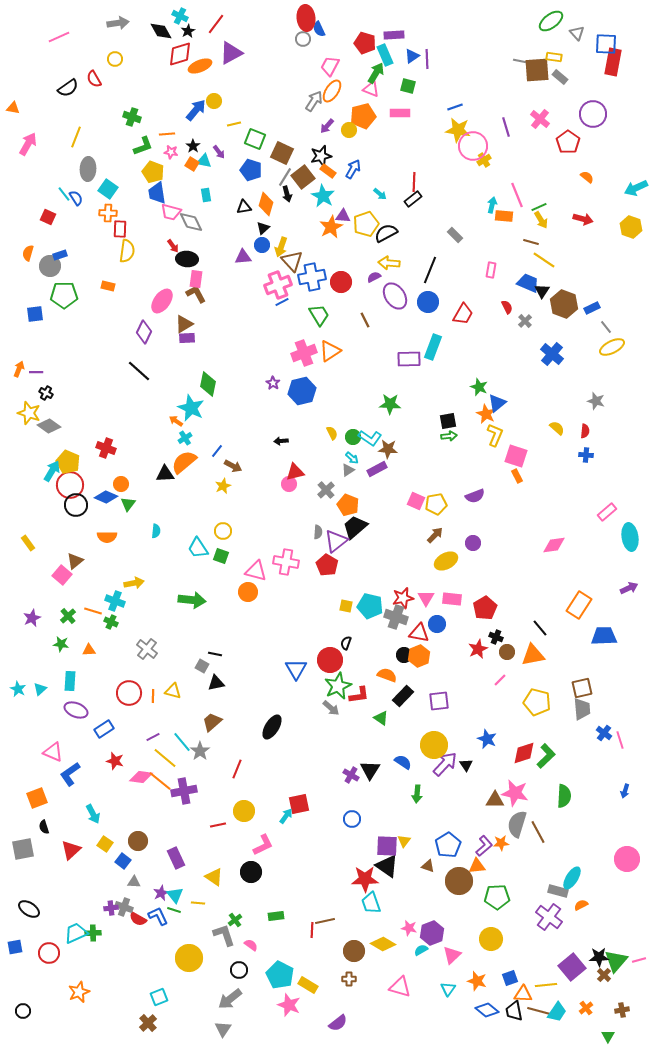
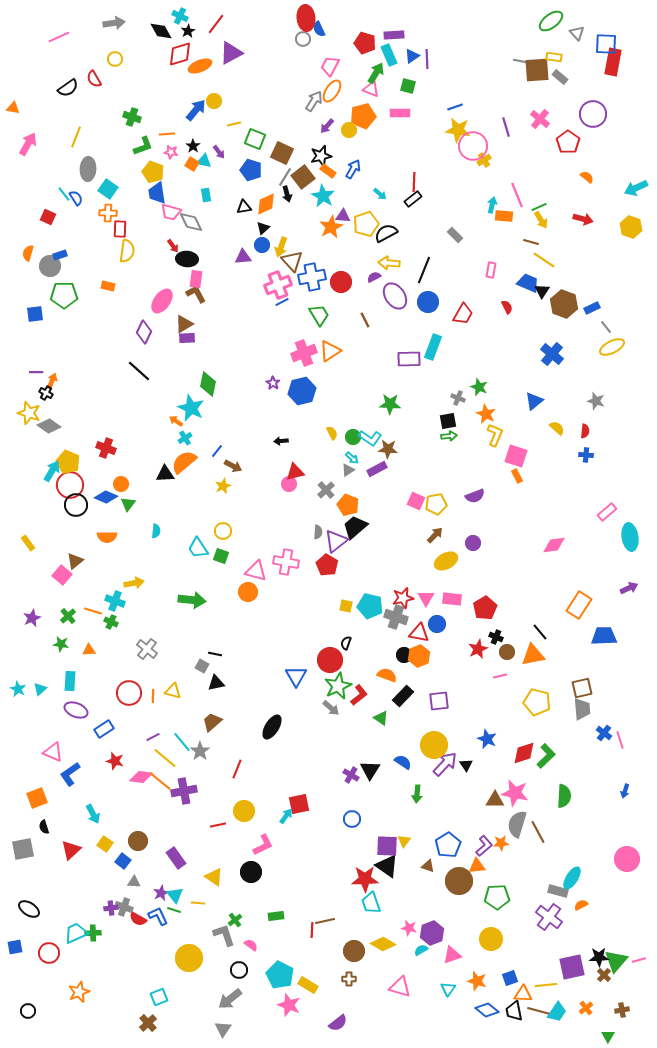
gray arrow at (118, 23): moved 4 px left
cyan rectangle at (385, 55): moved 4 px right
orange diamond at (266, 204): rotated 50 degrees clockwise
black line at (430, 270): moved 6 px left
gray cross at (525, 321): moved 67 px left, 77 px down; rotated 24 degrees counterclockwise
orange arrow at (19, 369): moved 33 px right, 12 px down
blue triangle at (497, 403): moved 37 px right, 2 px up
black line at (540, 628): moved 4 px down
blue triangle at (296, 669): moved 7 px down
pink line at (500, 680): moved 4 px up; rotated 32 degrees clockwise
red L-shape at (359, 695): rotated 30 degrees counterclockwise
purple rectangle at (176, 858): rotated 10 degrees counterclockwise
pink triangle at (452, 955): rotated 24 degrees clockwise
purple square at (572, 967): rotated 28 degrees clockwise
black circle at (23, 1011): moved 5 px right
